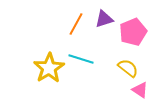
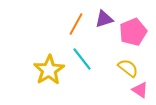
cyan line: moved 1 px right; rotated 35 degrees clockwise
yellow star: moved 2 px down
